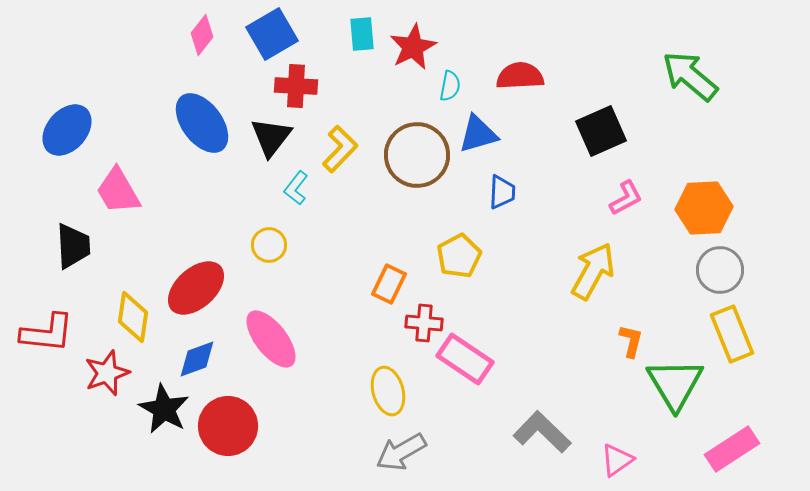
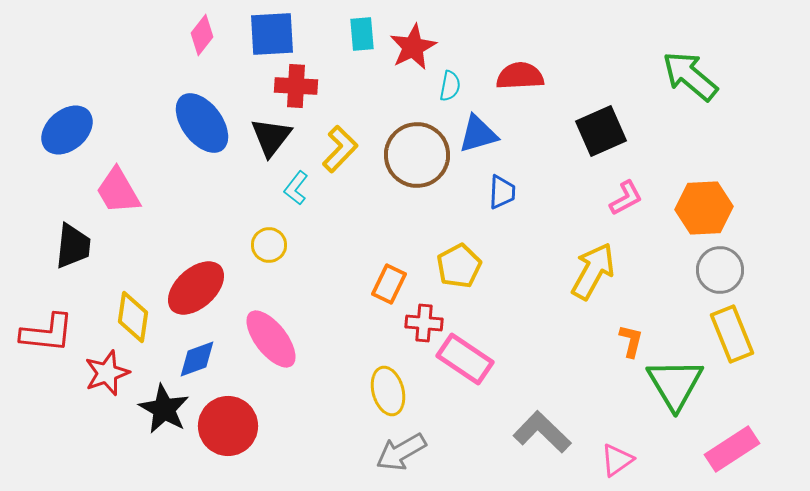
blue square at (272, 34): rotated 27 degrees clockwise
blue ellipse at (67, 130): rotated 8 degrees clockwise
black trapezoid at (73, 246): rotated 9 degrees clockwise
yellow pentagon at (459, 256): moved 10 px down
